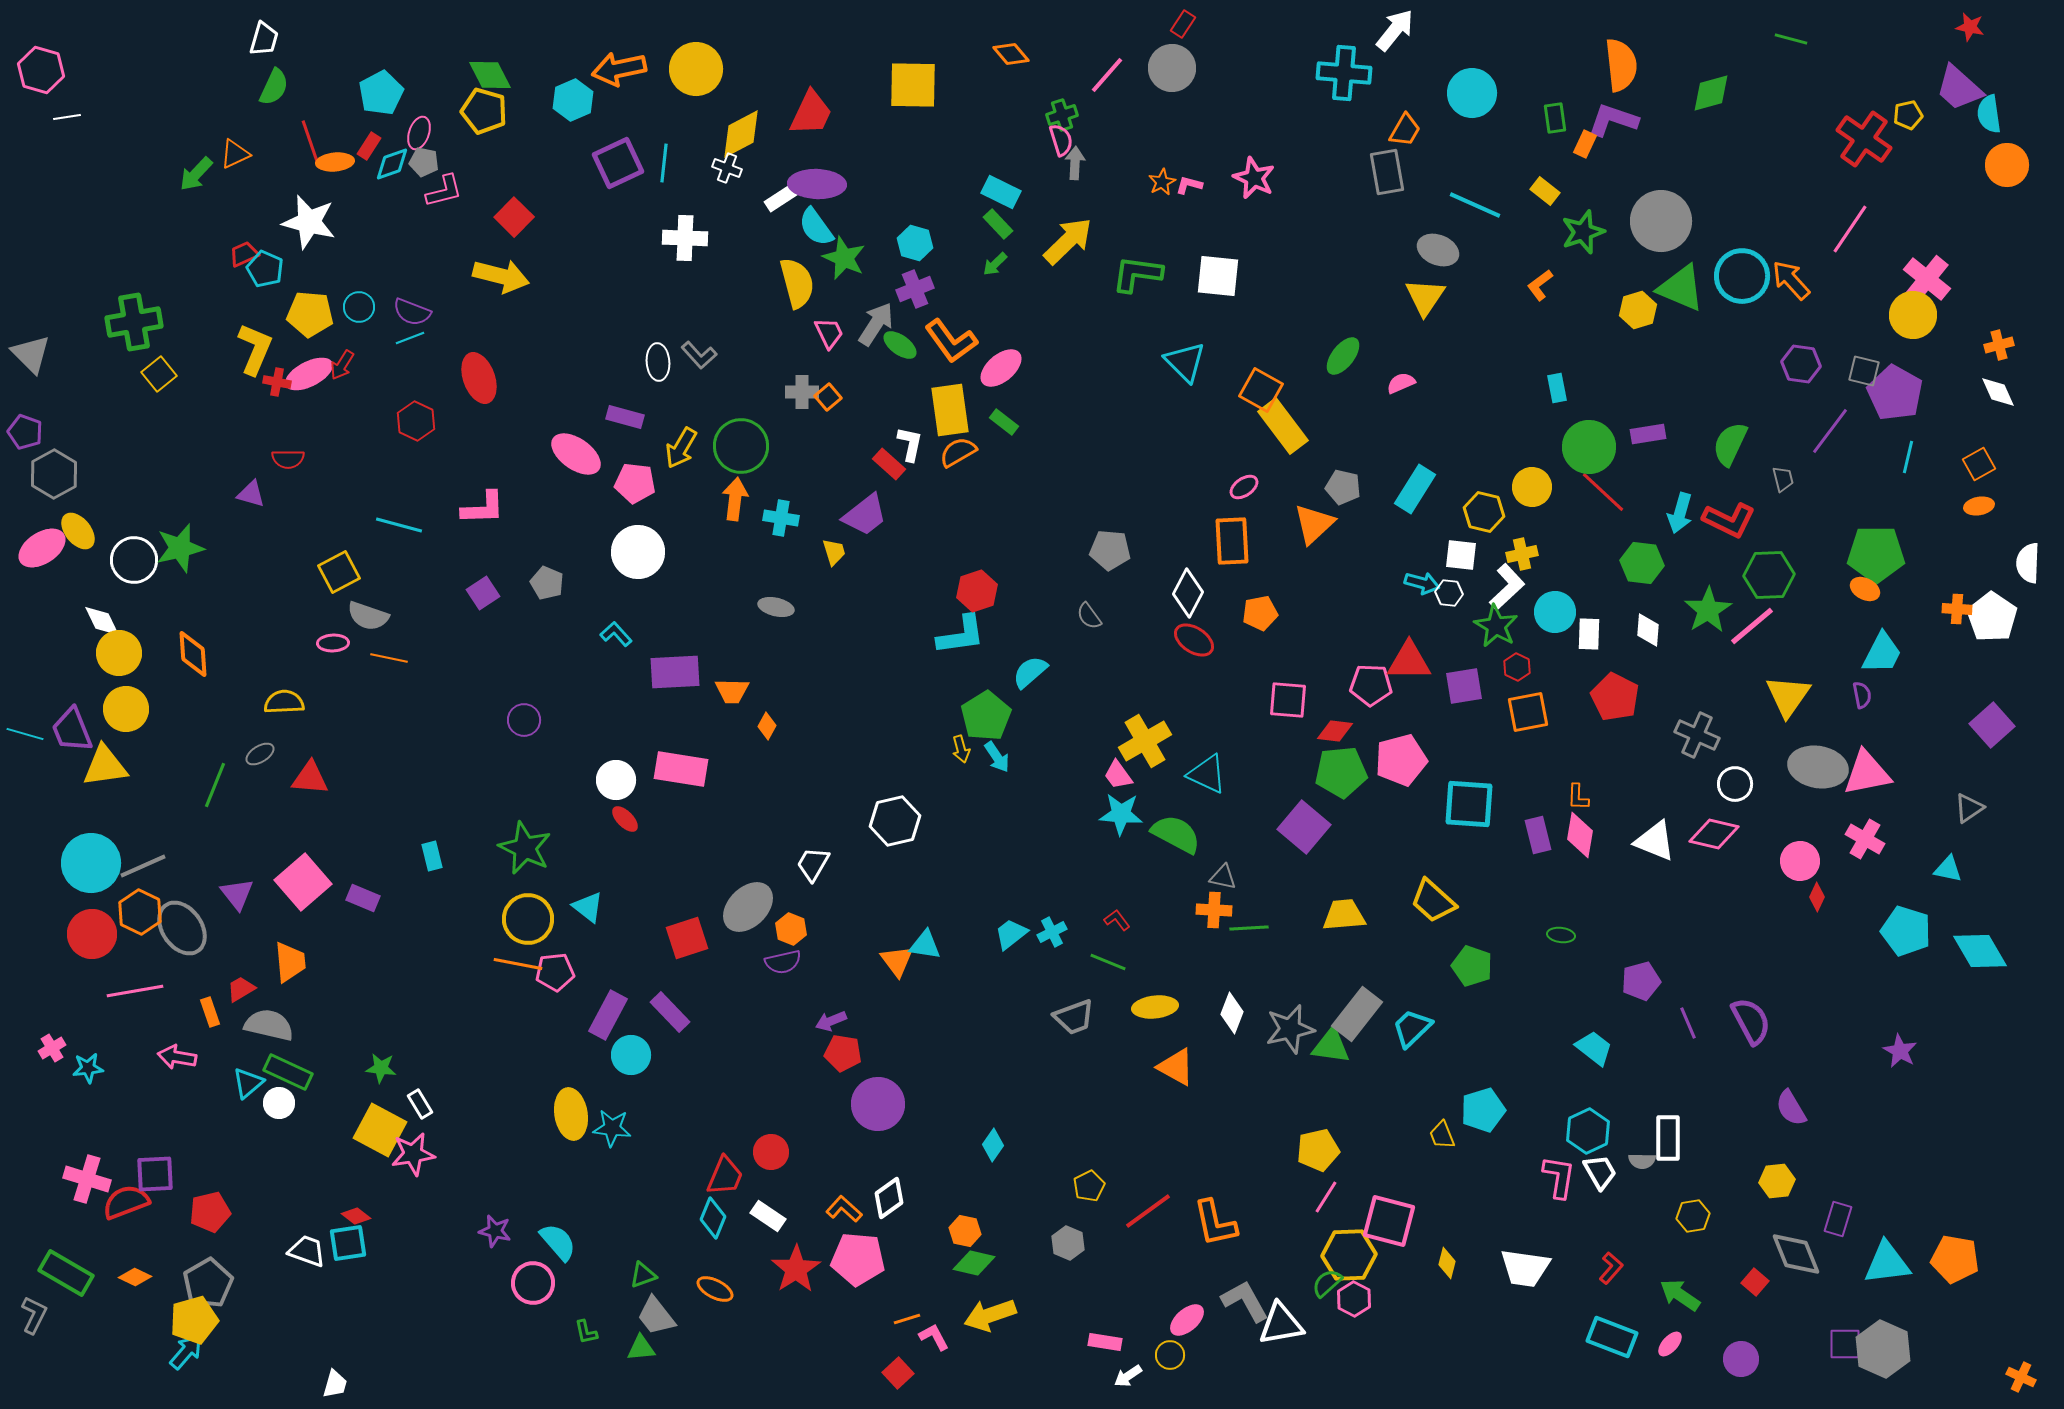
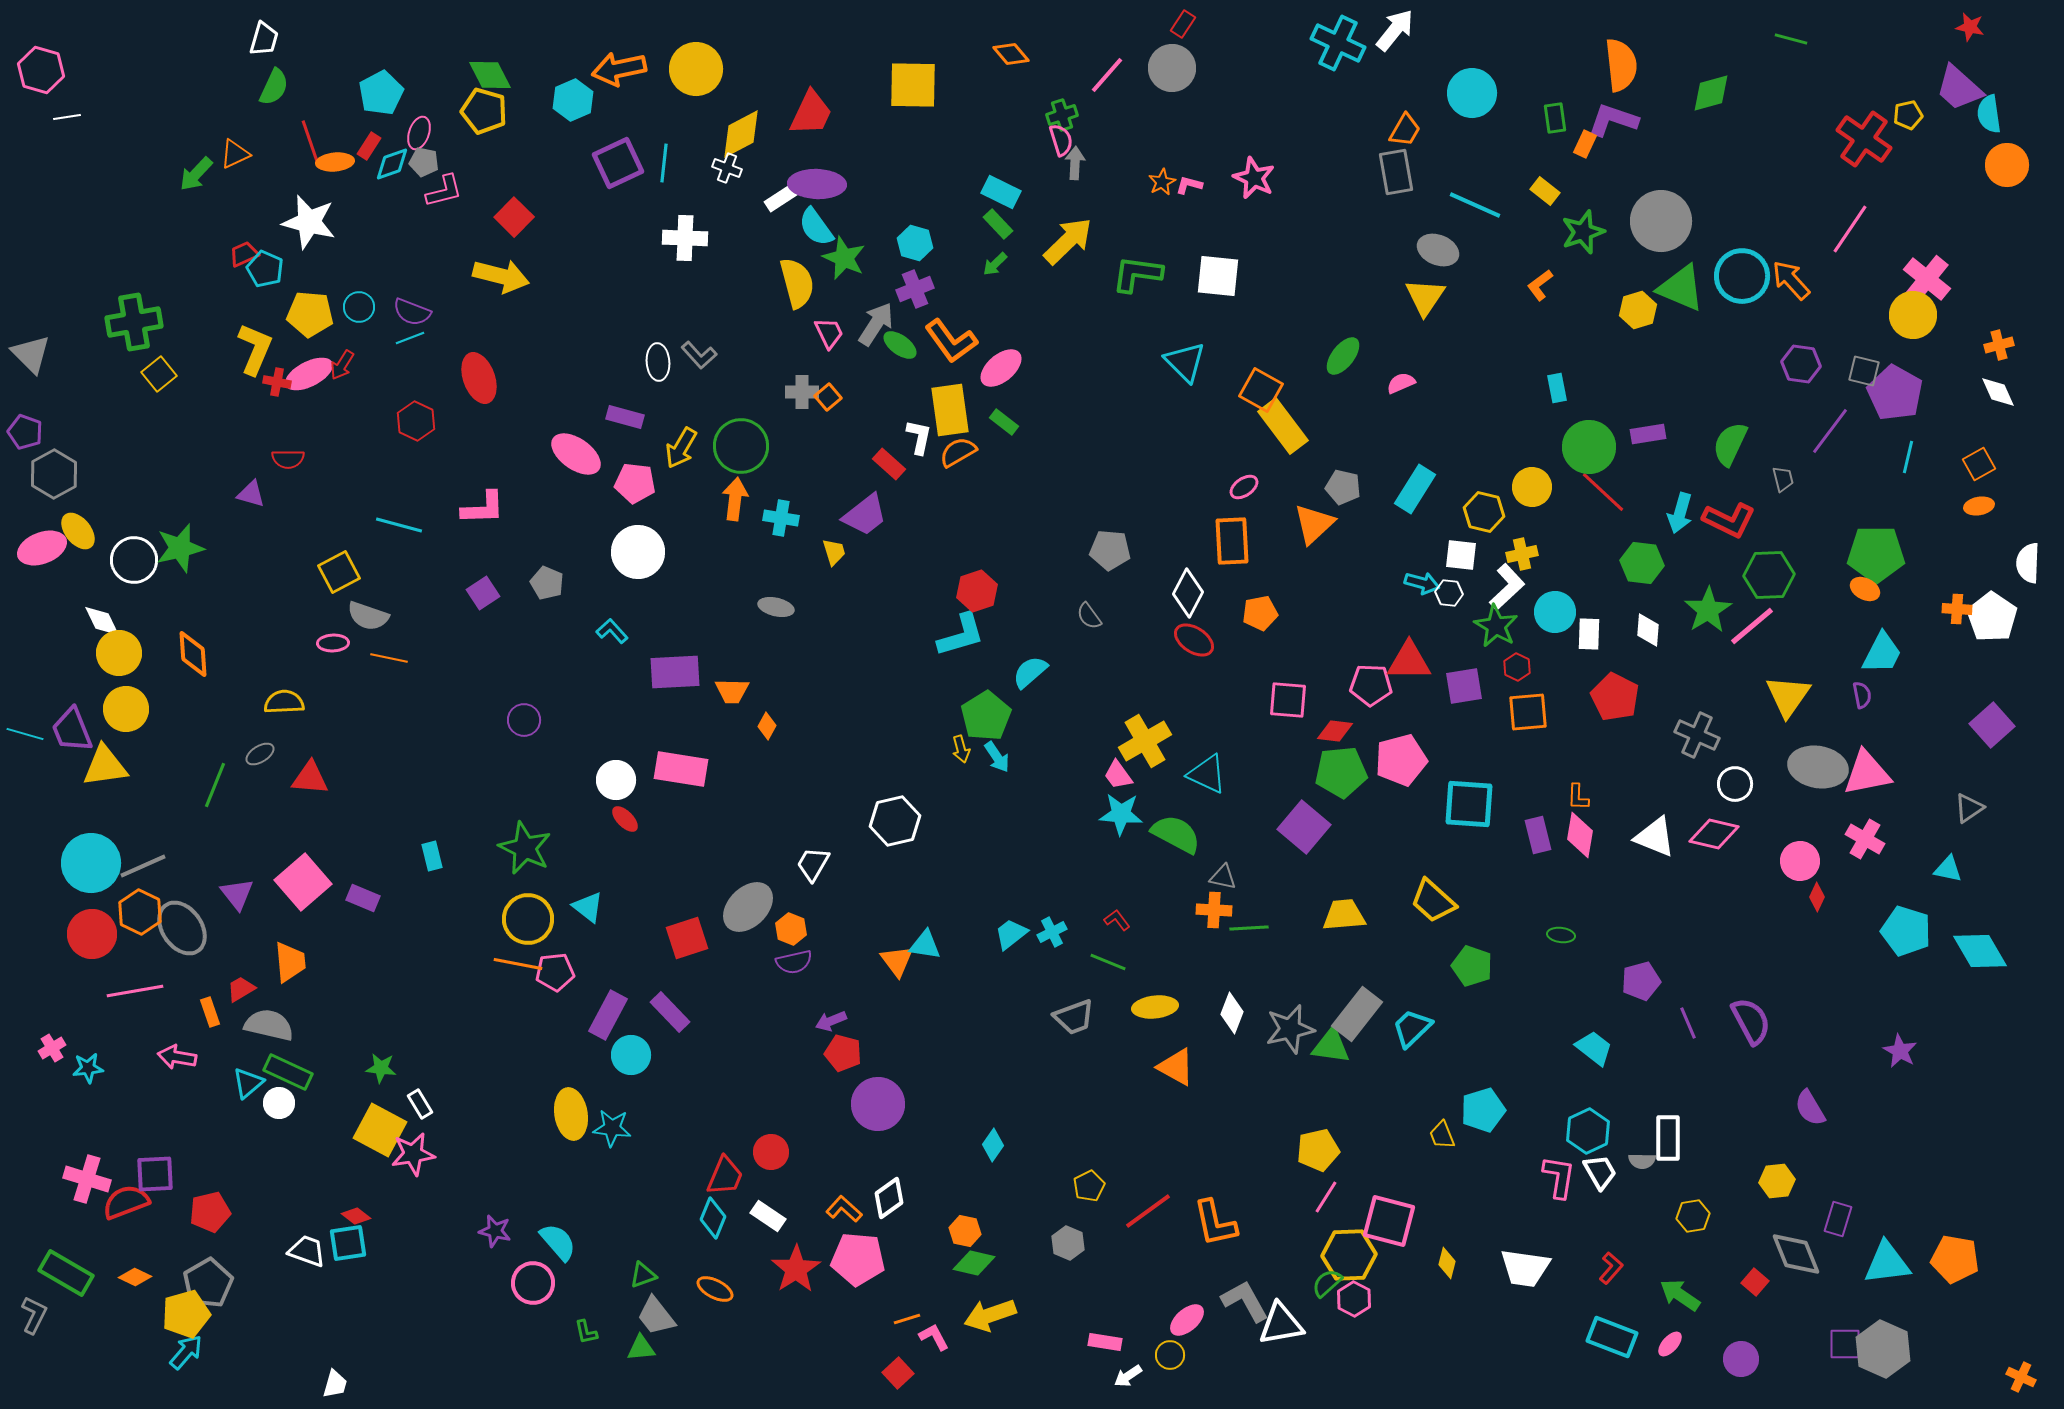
cyan cross at (1344, 73): moved 6 px left, 30 px up; rotated 20 degrees clockwise
gray rectangle at (1387, 172): moved 9 px right
white L-shape at (910, 444): moved 9 px right, 7 px up
pink ellipse at (42, 548): rotated 12 degrees clockwise
cyan L-shape at (616, 634): moved 4 px left, 3 px up
cyan L-shape at (961, 635): rotated 8 degrees counterclockwise
orange square at (1528, 712): rotated 6 degrees clockwise
white triangle at (1655, 841): moved 4 px up
purple semicircle at (783, 962): moved 11 px right
red pentagon at (843, 1053): rotated 6 degrees clockwise
purple semicircle at (1791, 1108): moved 19 px right
yellow pentagon at (194, 1320): moved 8 px left, 6 px up
